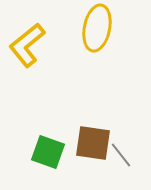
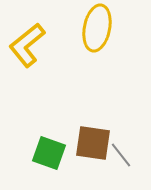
green square: moved 1 px right, 1 px down
